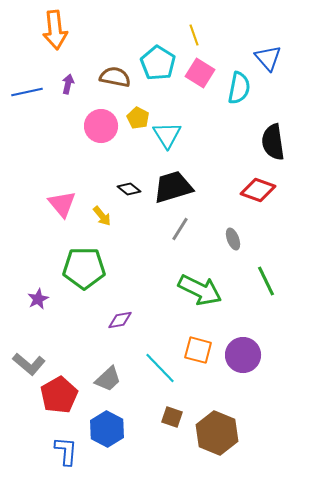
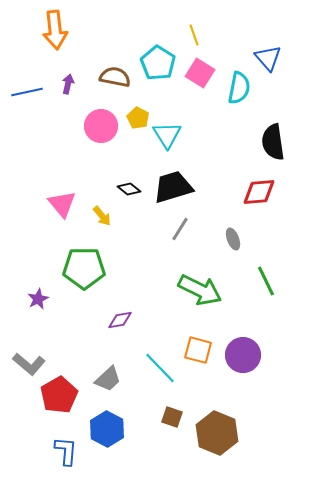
red diamond: moved 1 px right, 2 px down; rotated 24 degrees counterclockwise
